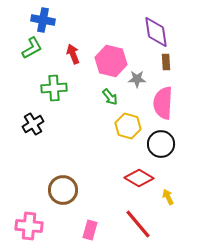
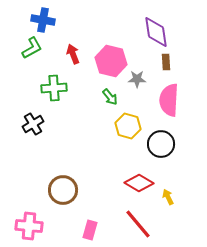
pink semicircle: moved 6 px right, 3 px up
red diamond: moved 5 px down
